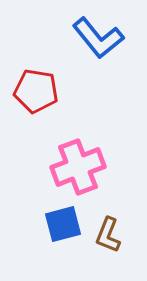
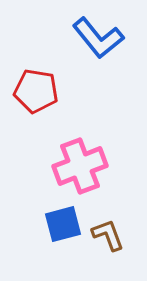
pink cross: moved 2 px right, 1 px up
brown L-shape: rotated 138 degrees clockwise
